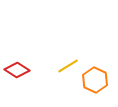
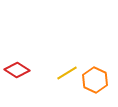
yellow line: moved 1 px left, 7 px down
